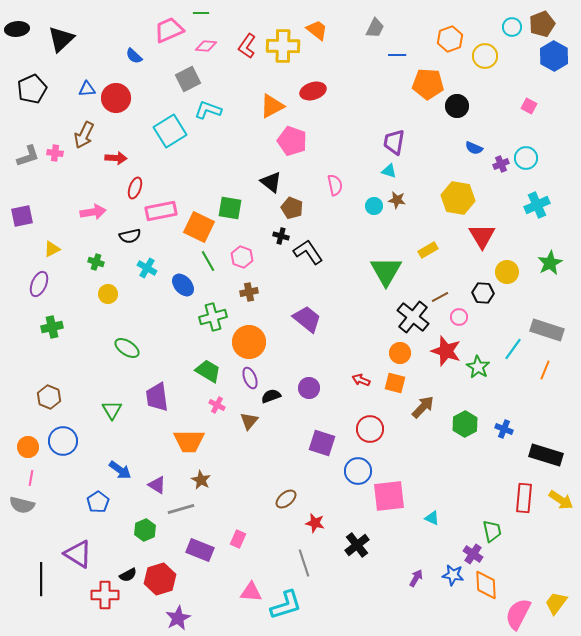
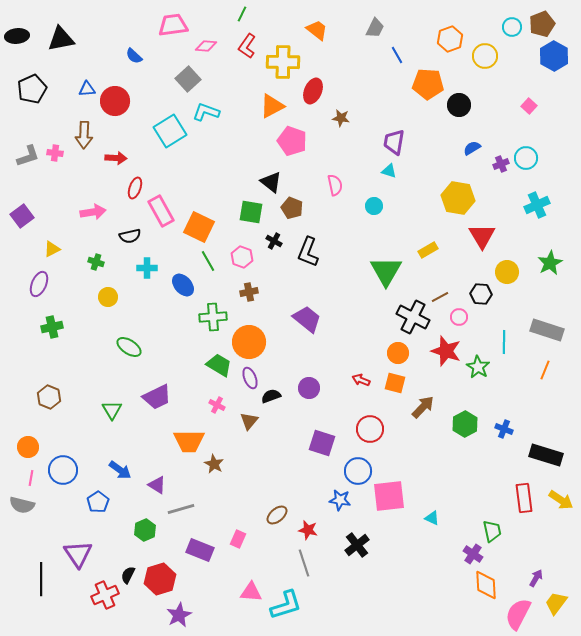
green line at (201, 13): moved 41 px right, 1 px down; rotated 63 degrees counterclockwise
black ellipse at (17, 29): moved 7 px down
pink trapezoid at (169, 30): moved 4 px right, 5 px up; rotated 16 degrees clockwise
black triangle at (61, 39): rotated 32 degrees clockwise
yellow cross at (283, 46): moved 16 px down
blue line at (397, 55): rotated 60 degrees clockwise
gray square at (188, 79): rotated 15 degrees counterclockwise
red ellipse at (313, 91): rotated 50 degrees counterclockwise
red circle at (116, 98): moved 1 px left, 3 px down
black circle at (457, 106): moved 2 px right, 1 px up
pink square at (529, 106): rotated 14 degrees clockwise
cyan L-shape at (208, 110): moved 2 px left, 2 px down
brown arrow at (84, 135): rotated 24 degrees counterclockwise
blue semicircle at (474, 148): moved 2 px left; rotated 126 degrees clockwise
brown star at (397, 200): moved 56 px left, 82 px up
green square at (230, 208): moved 21 px right, 4 px down
pink rectangle at (161, 211): rotated 72 degrees clockwise
purple square at (22, 216): rotated 25 degrees counterclockwise
black cross at (281, 236): moved 7 px left, 5 px down; rotated 14 degrees clockwise
black L-shape at (308, 252): rotated 124 degrees counterclockwise
cyan cross at (147, 268): rotated 30 degrees counterclockwise
black hexagon at (483, 293): moved 2 px left, 1 px down
yellow circle at (108, 294): moved 3 px down
green cross at (213, 317): rotated 12 degrees clockwise
black cross at (413, 317): rotated 12 degrees counterclockwise
green ellipse at (127, 348): moved 2 px right, 1 px up
cyan line at (513, 349): moved 9 px left, 7 px up; rotated 35 degrees counterclockwise
orange circle at (400, 353): moved 2 px left
green trapezoid at (208, 371): moved 11 px right, 6 px up
purple trapezoid at (157, 397): rotated 108 degrees counterclockwise
blue circle at (63, 441): moved 29 px down
brown star at (201, 480): moved 13 px right, 16 px up
red rectangle at (524, 498): rotated 12 degrees counterclockwise
brown ellipse at (286, 499): moved 9 px left, 16 px down
red star at (315, 523): moved 7 px left, 7 px down
purple triangle at (78, 554): rotated 24 degrees clockwise
black semicircle at (128, 575): rotated 144 degrees clockwise
blue star at (453, 575): moved 113 px left, 75 px up
purple arrow at (416, 578): moved 120 px right
red cross at (105, 595): rotated 24 degrees counterclockwise
purple star at (178, 618): moved 1 px right, 3 px up
